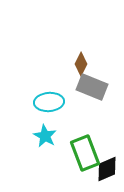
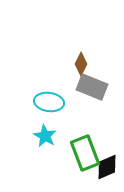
cyan ellipse: rotated 12 degrees clockwise
black diamond: moved 2 px up
